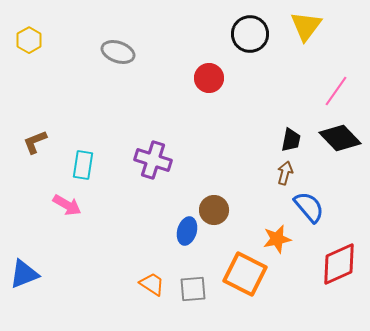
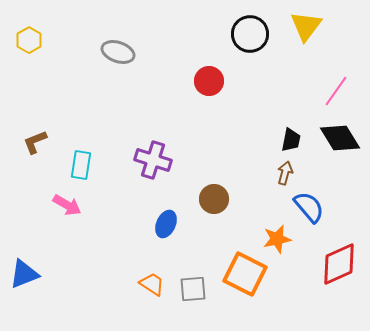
red circle: moved 3 px down
black diamond: rotated 12 degrees clockwise
cyan rectangle: moved 2 px left
brown circle: moved 11 px up
blue ellipse: moved 21 px left, 7 px up; rotated 8 degrees clockwise
